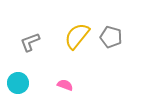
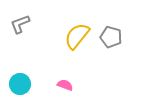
gray L-shape: moved 10 px left, 18 px up
cyan circle: moved 2 px right, 1 px down
